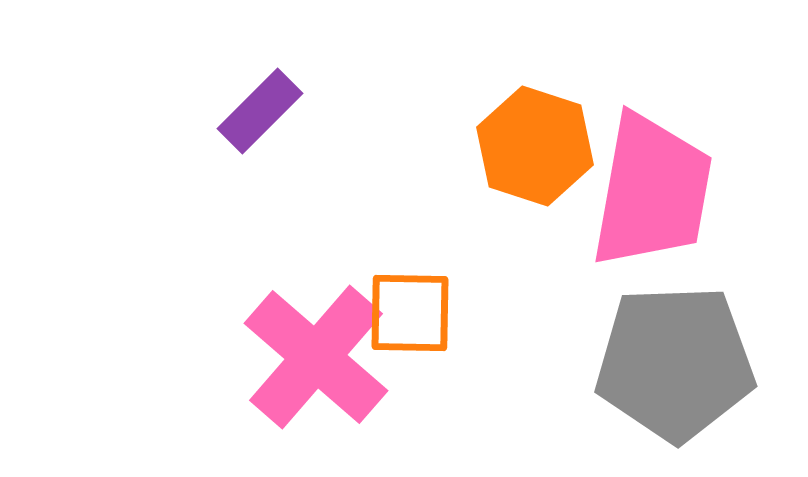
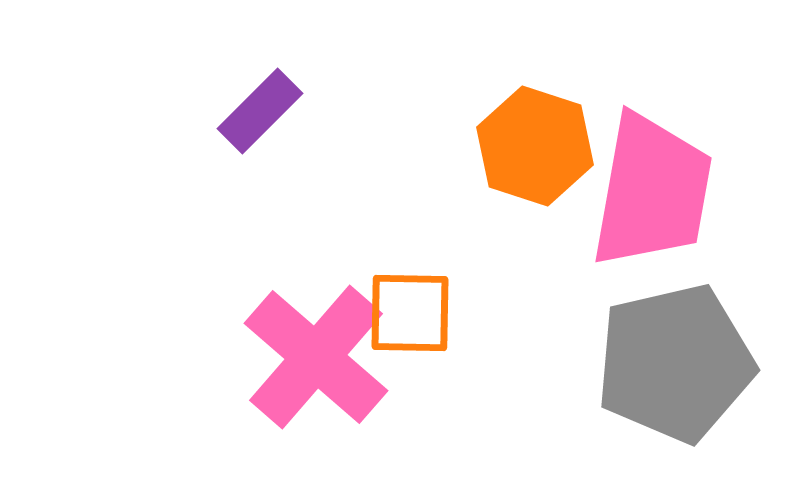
gray pentagon: rotated 11 degrees counterclockwise
